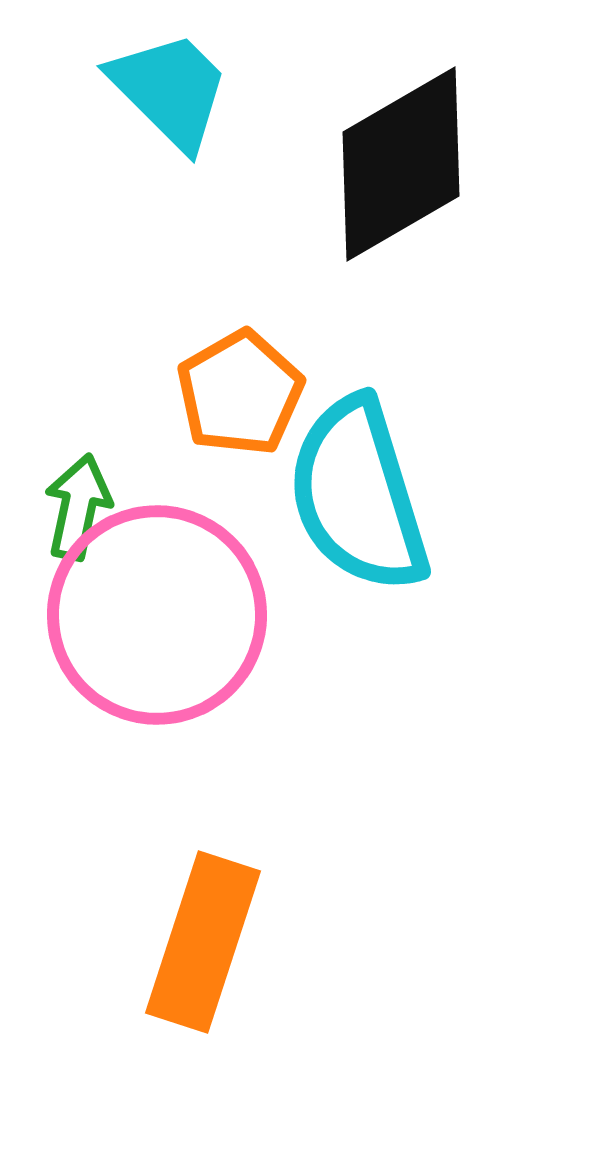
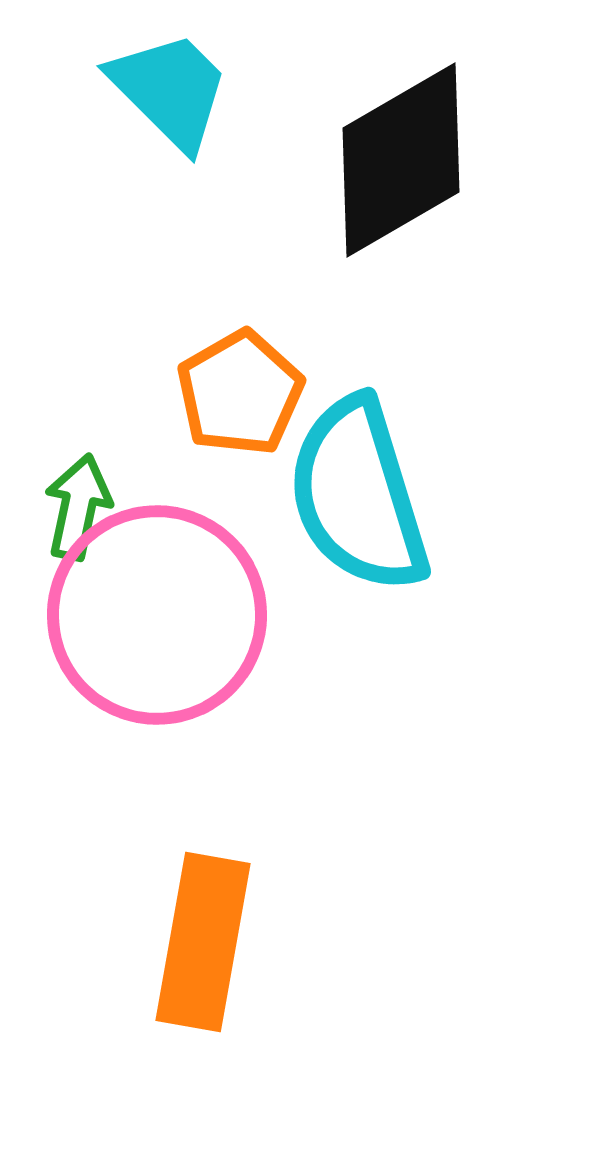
black diamond: moved 4 px up
orange rectangle: rotated 8 degrees counterclockwise
